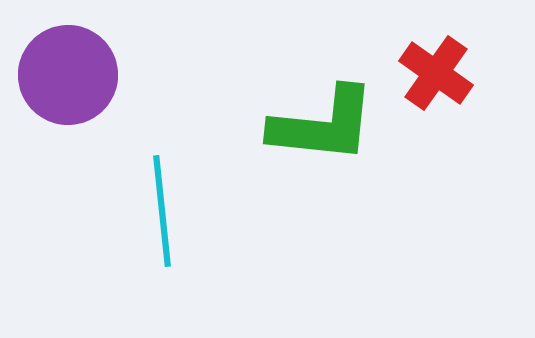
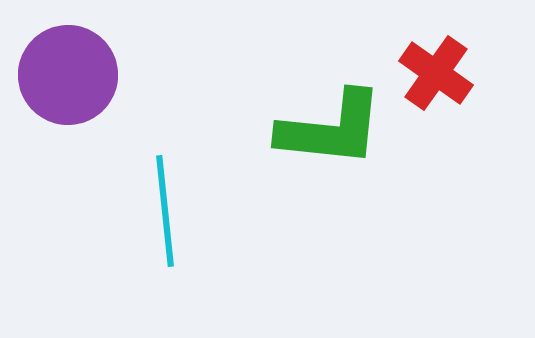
green L-shape: moved 8 px right, 4 px down
cyan line: moved 3 px right
